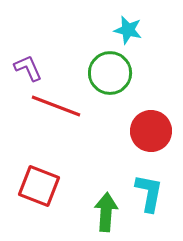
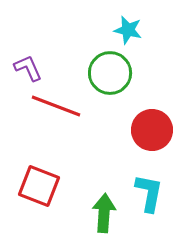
red circle: moved 1 px right, 1 px up
green arrow: moved 2 px left, 1 px down
